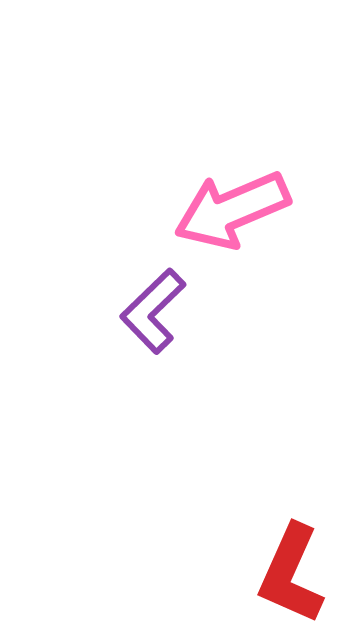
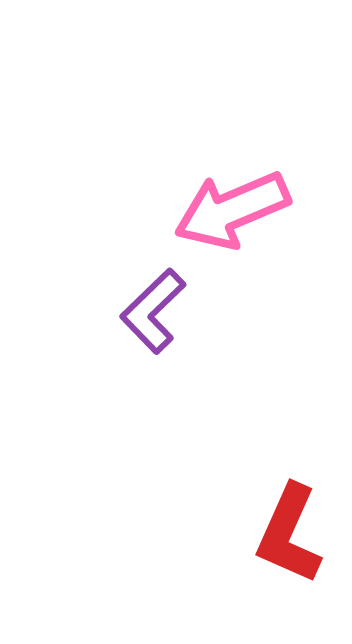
red L-shape: moved 2 px left, 40 px up
